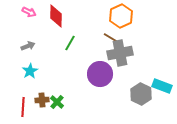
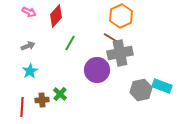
red diamond: rotated 40 degrees clockwise
purple circle: moved 3 px left, 4 px up
gray hexagon: moved 4 px up; rotated 20 degrees clockwise
green cross: moved 3 px right, 8 px up
red line: moved 1 px left
